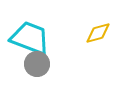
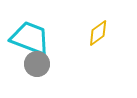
yellow diamond: rotated 20 degrees counterclockwise
